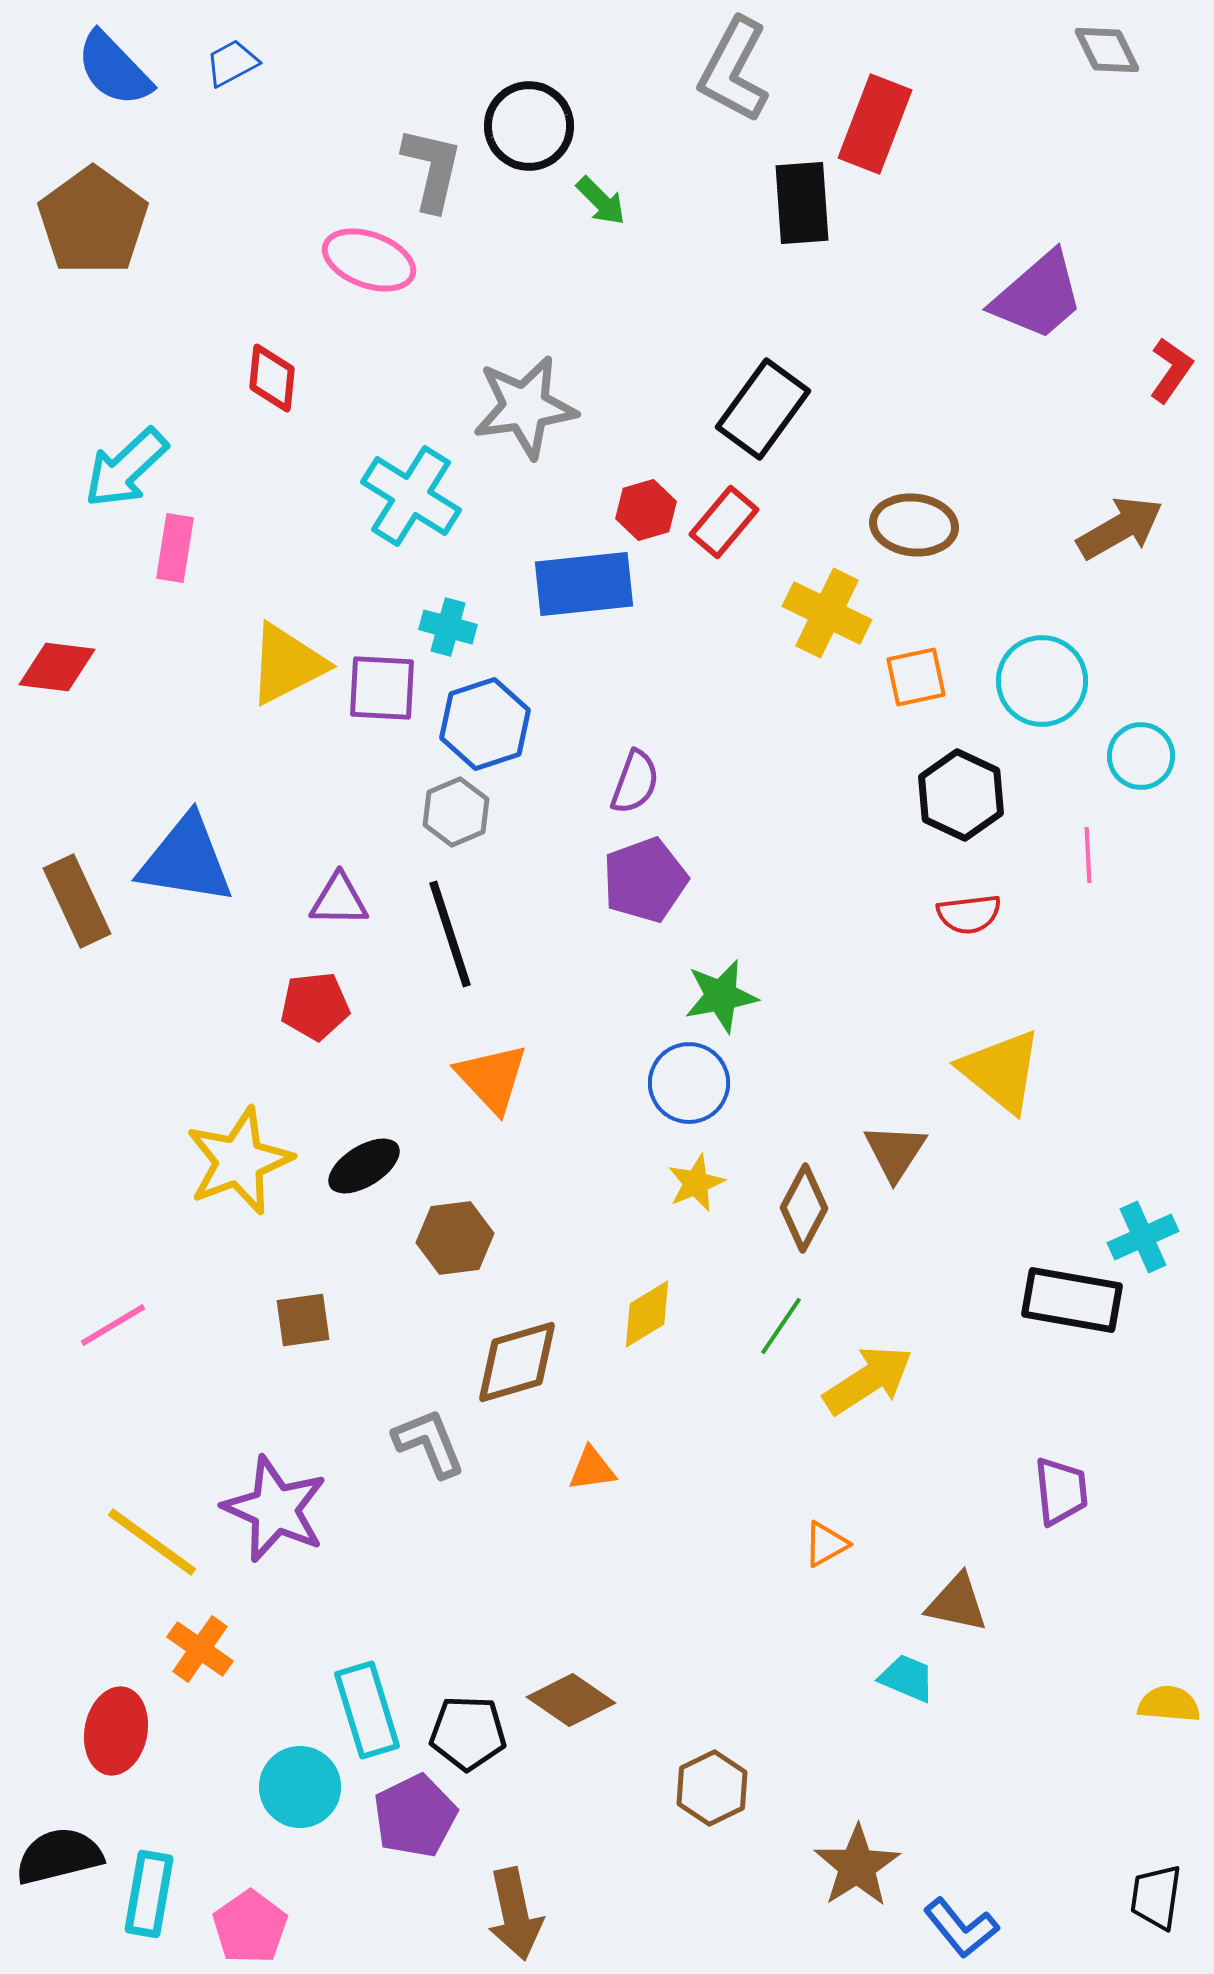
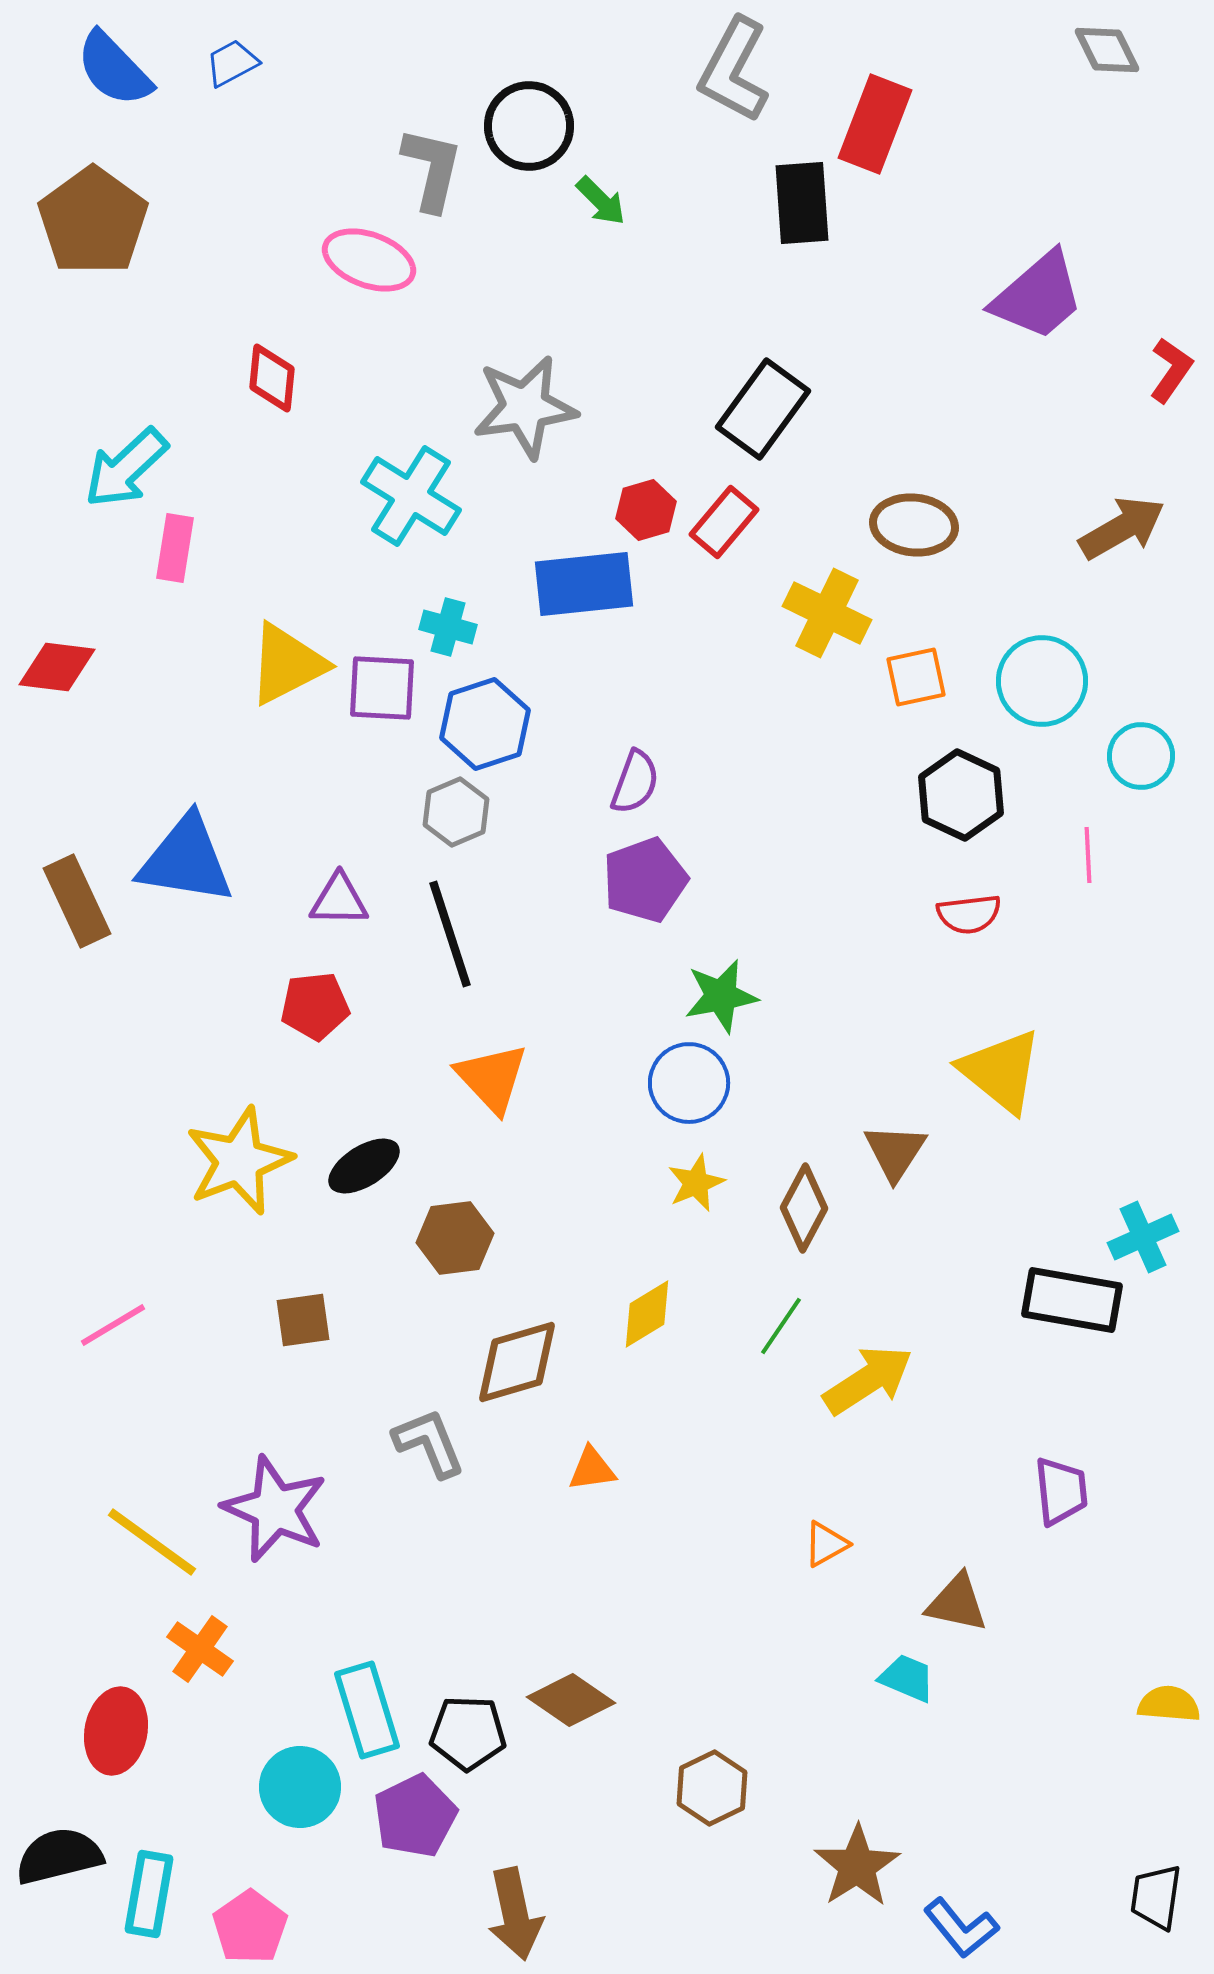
brown arrow at (1120, 528): moved 2 px right
